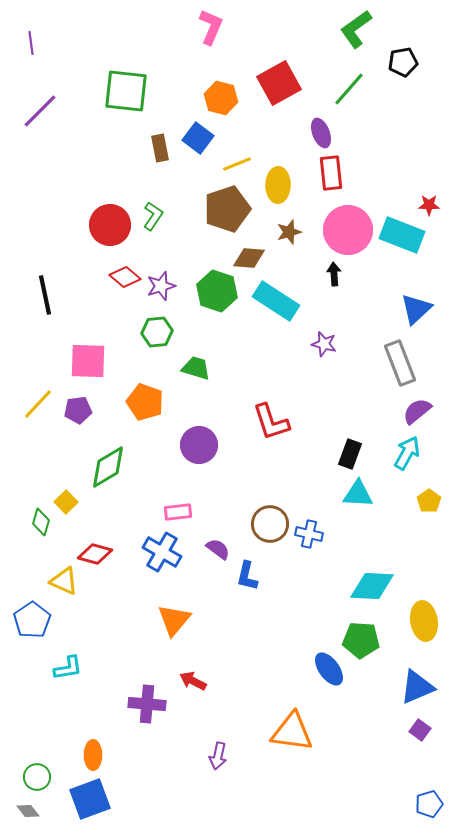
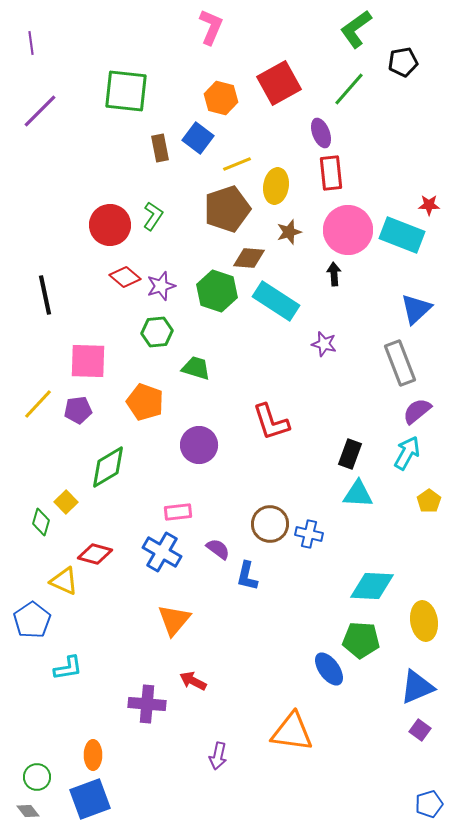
yellow ellipse at (278, 185): moved 2 px left, 1 px down; rotated 8 degrees clockwise
